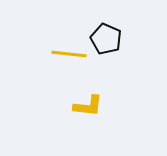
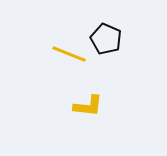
yellow line: rotated 16 degrees clockwise
